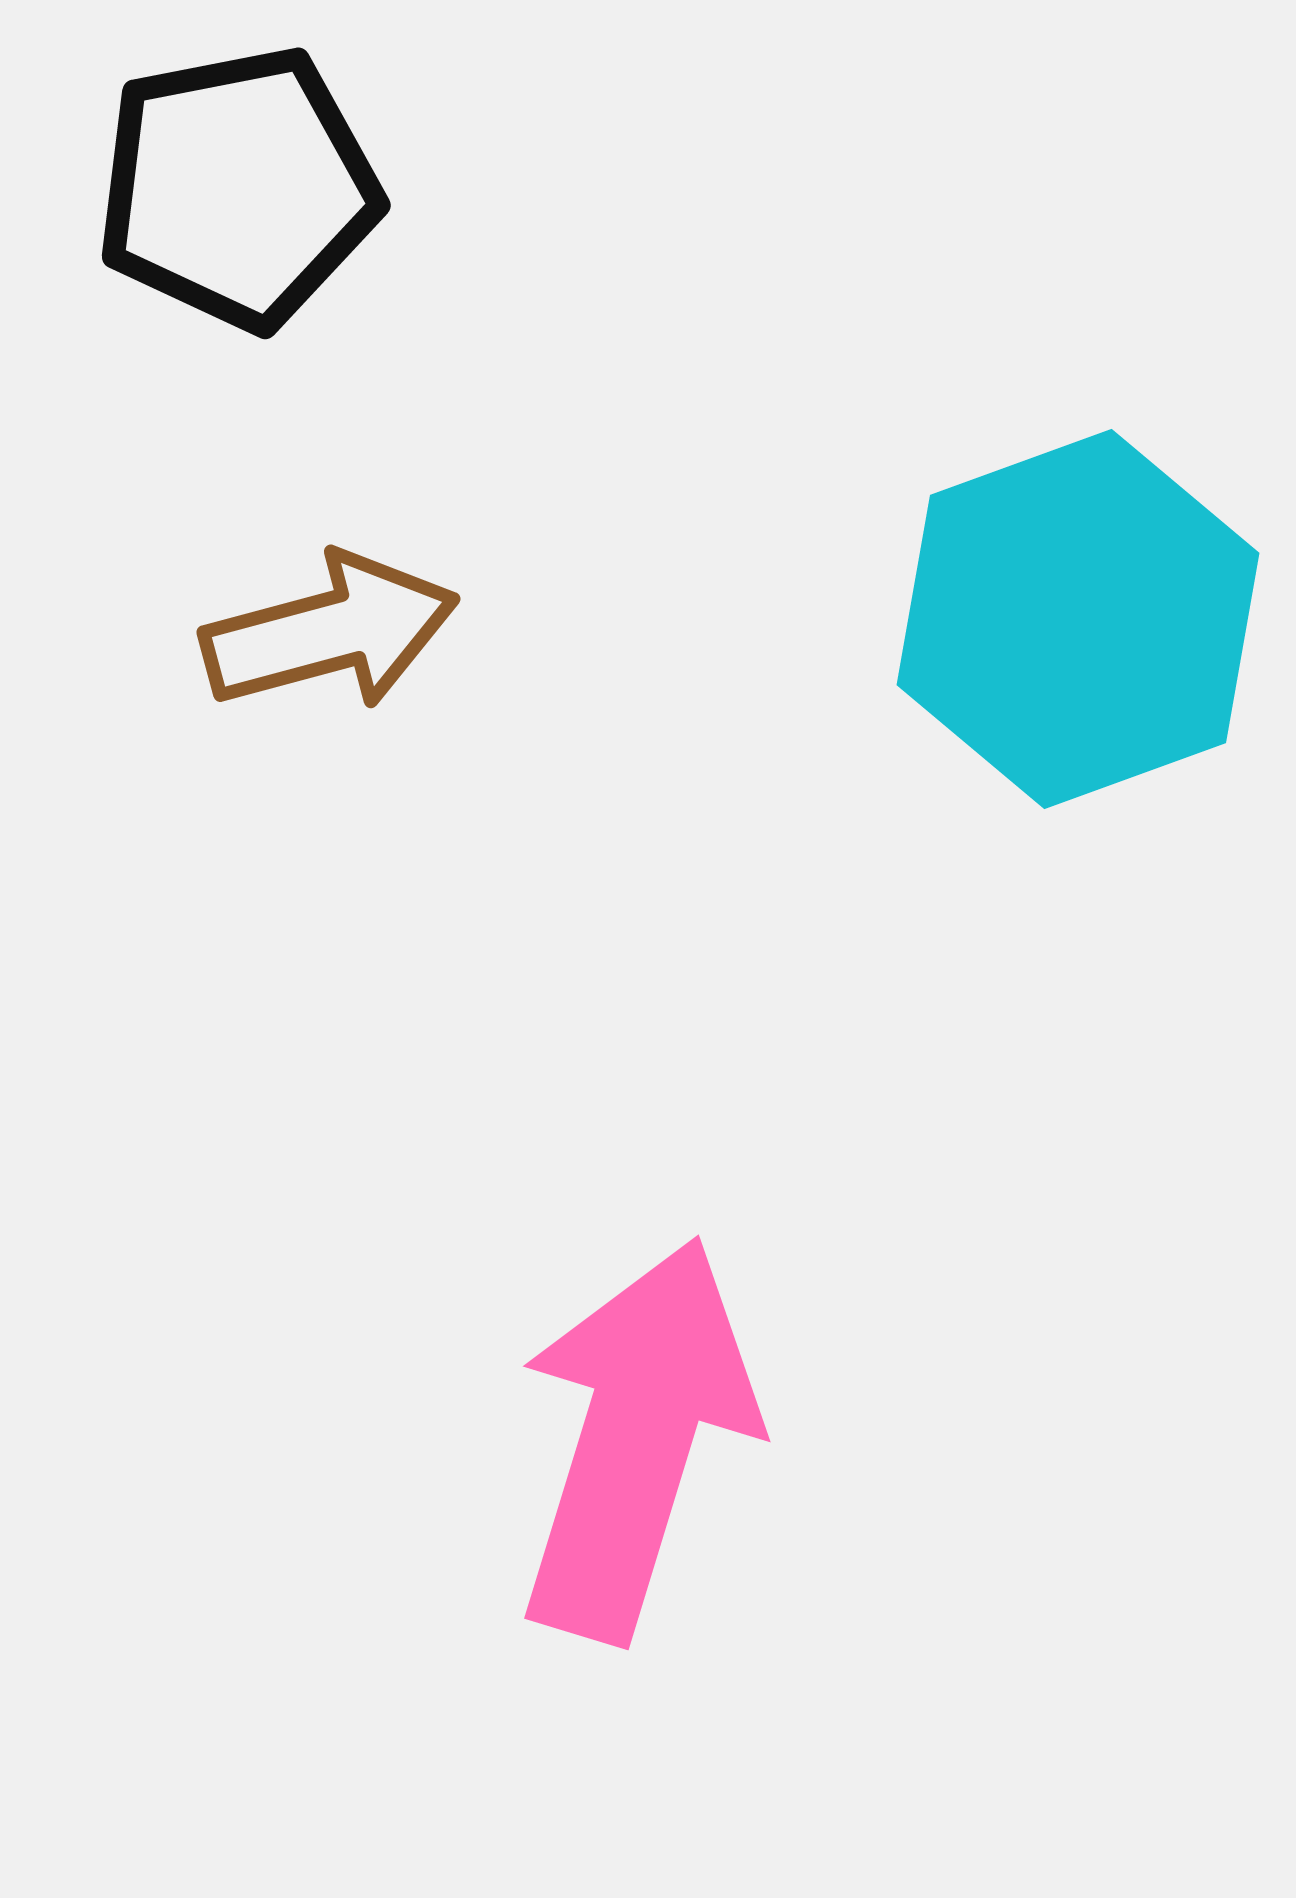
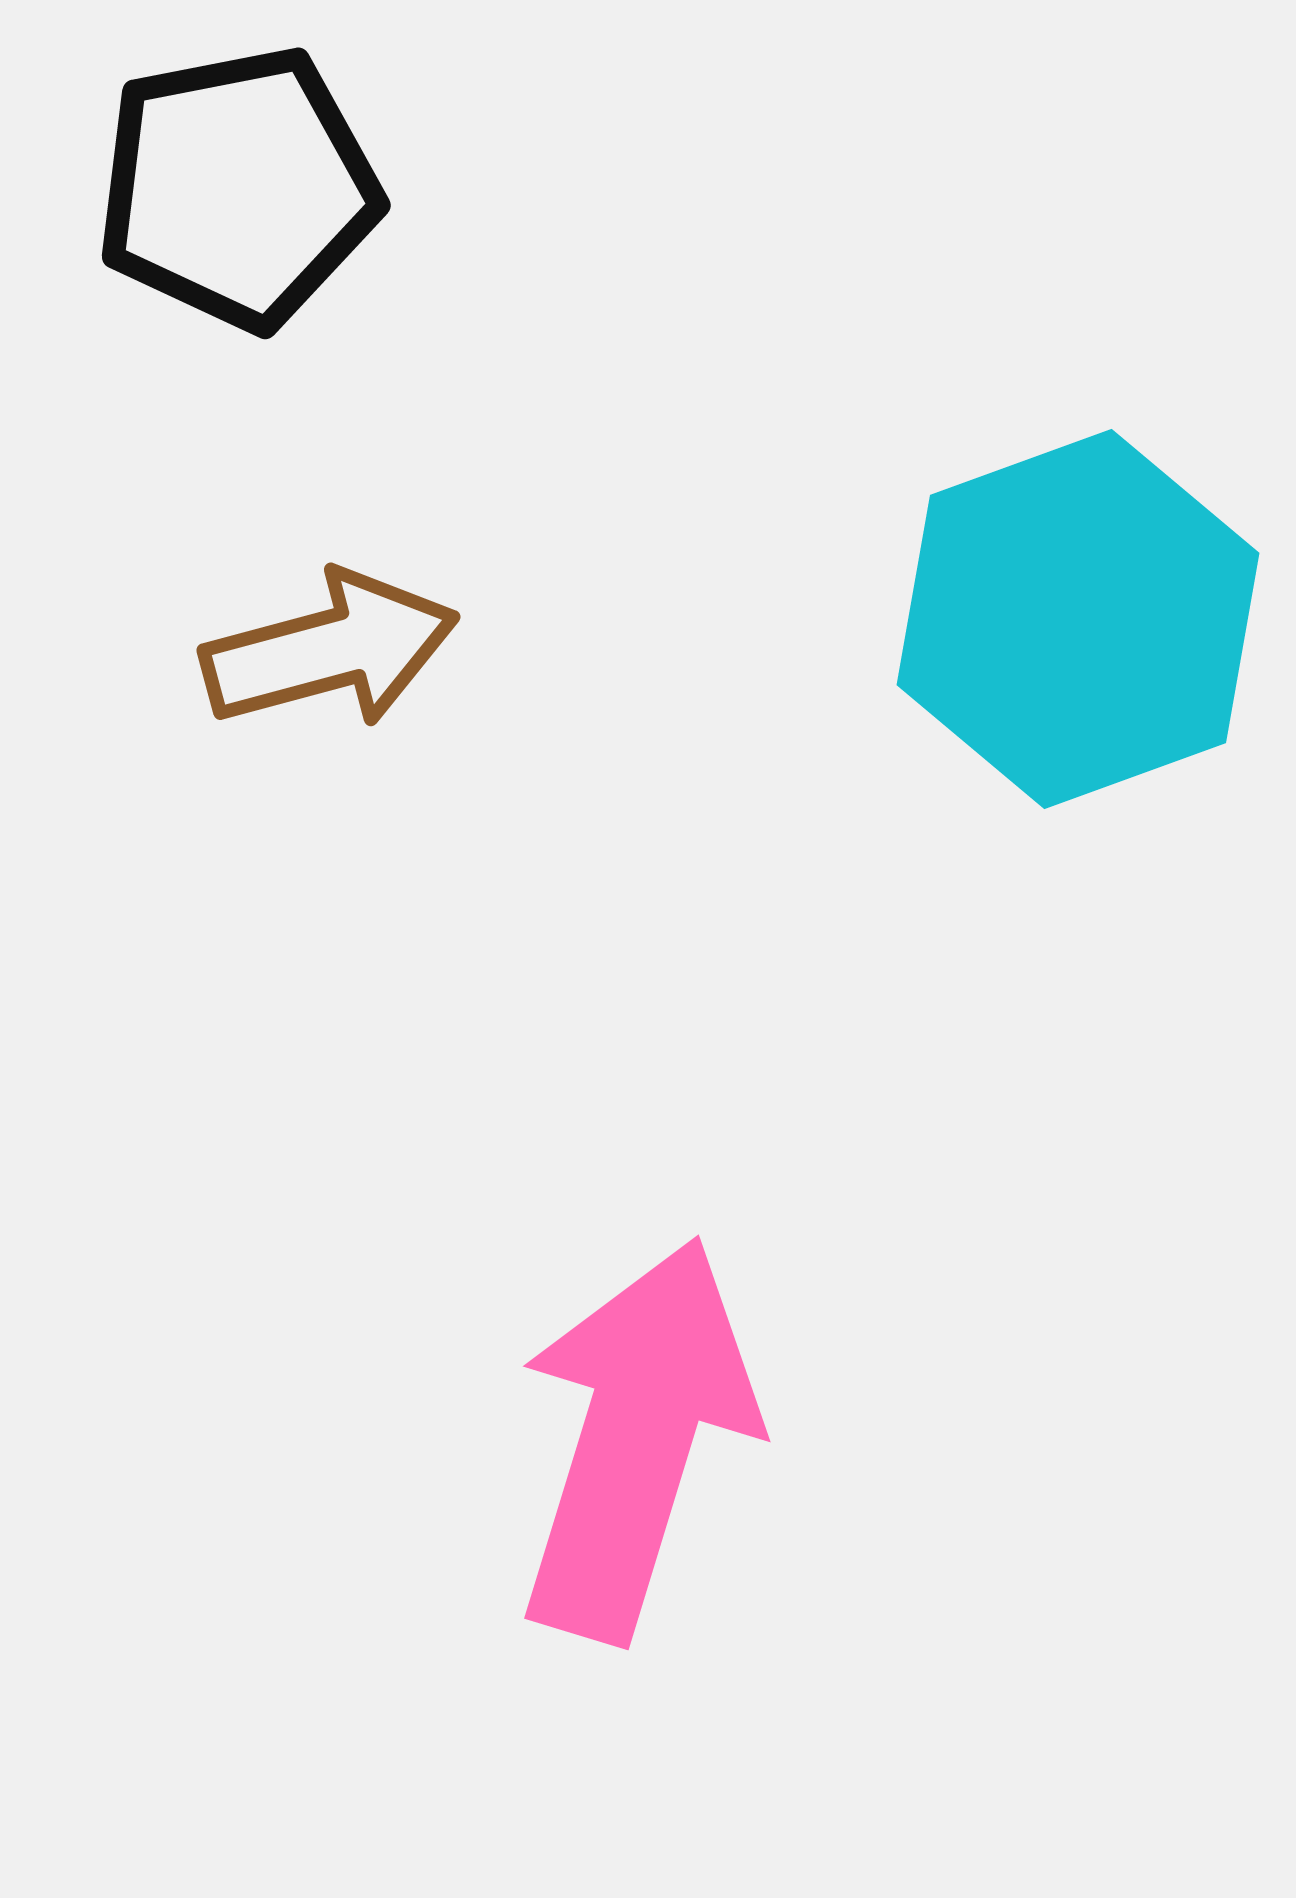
brown arrow: moved 18 px down
